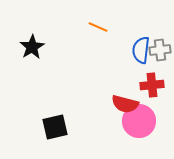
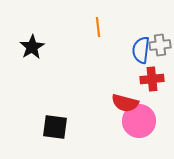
orange line: rotated 60 degrees clockwise
gray cross: moved 5 px up
red cross: moved 6 px up
red semicircle: moved 1 px up
black square: rotated 20 degrees clockwise
